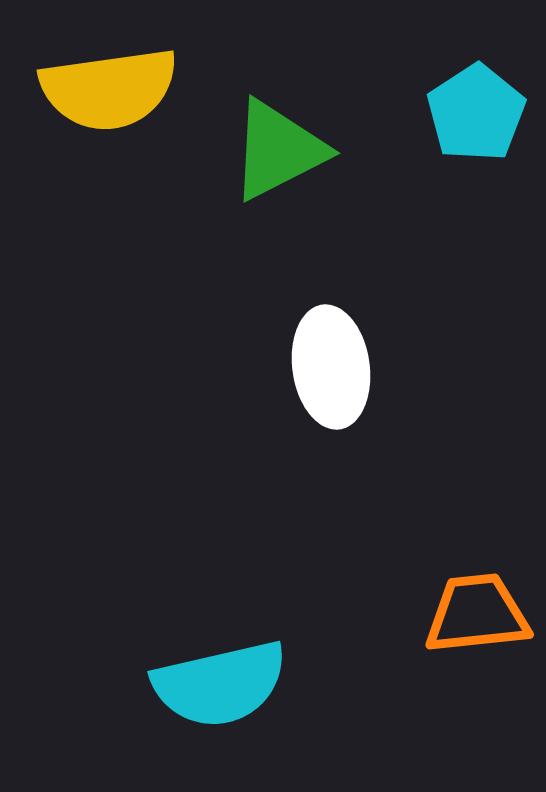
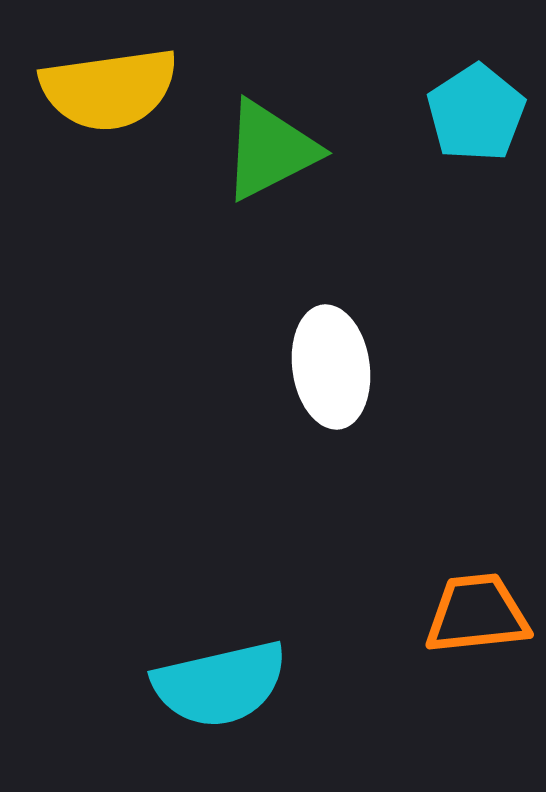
green triangle: moved 8 px left
